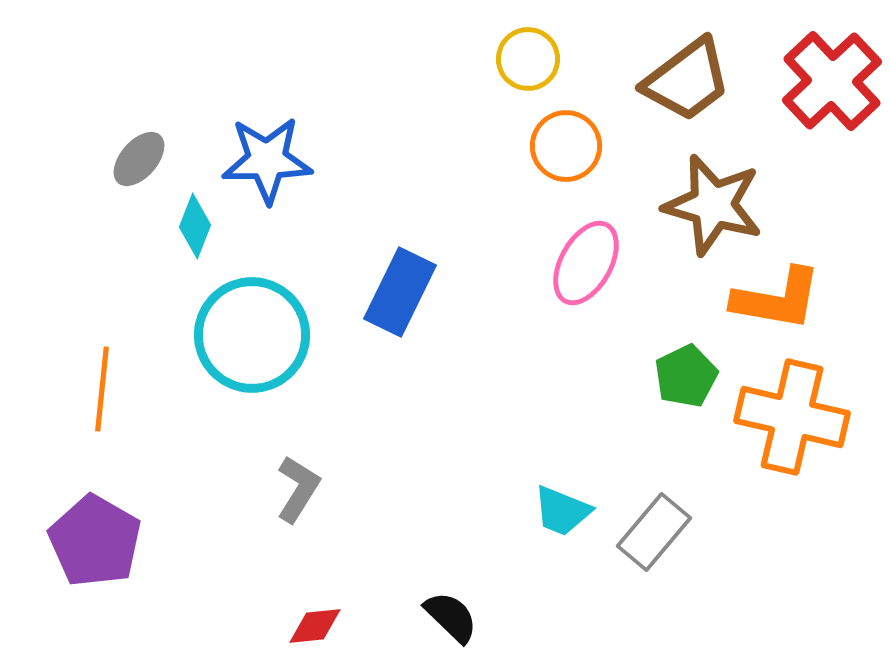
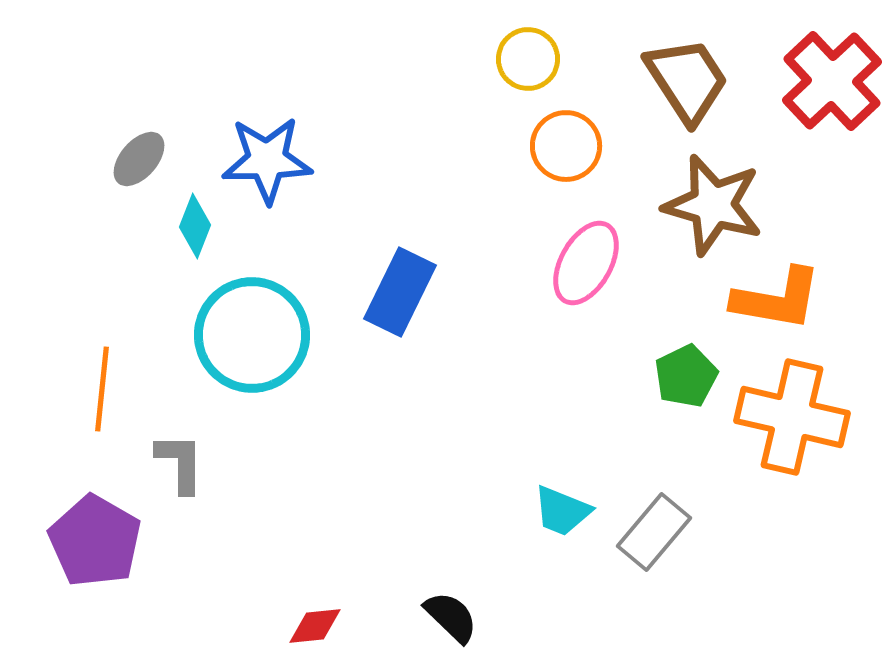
brown trapezoid: rotated 86 degrees counterclockwise
gray L-shape: moved 118 px left, 26 px up; rotated 32 degrees counterclockwise
